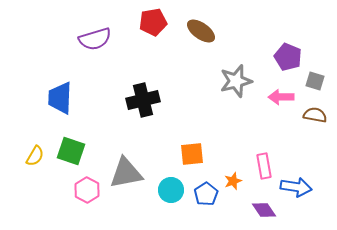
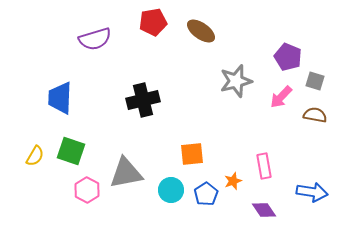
pink arrow: rotated 45 degrees counterclockwise
blue arrow: moved 16 px right, 5 px down
